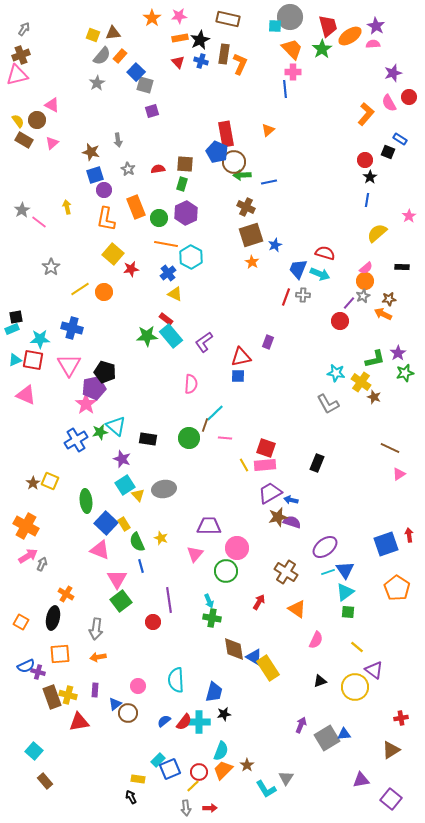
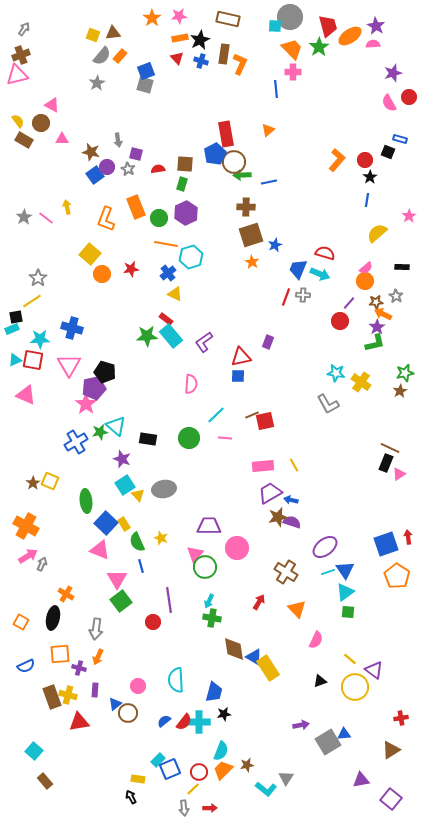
green star at (322, 49): moved 3 px left, 2 px up
red triangle at (178, 62): moved 1 px left, 4 px up
blue square at (136, 72): moved 10 px right, 1 px up; rotated 24 degrees clockwise
blue line at (285, 89): moved 9 px left
purple square at (152, 111): moved 16 px left, 43 px down; rotated 32 degrees clockwise
orange L-shape at (366, 114): moved 29 px left, 46 px down
brown circle at (37, 120): moved 4 px right, 3 px down
blue rectangle at (400, 139): rotated 16 degrees counterclockwise
pink triangle at (52, 143): moved 10 px right, 4 px up; rotated 40 degrees clockwise
blue pentagon at (217, 152): moved 2 px left, 2 px down; rotated 20 degrees clockwise
blue square at (95, 175): rotated 18 degrees counterclockwise
purple circle at (104, 190): moved 3 px right, 23 px up
brown cross at (246, 207): rotated 24 degrees counterclockwise
gray star at (22, 210): moved 2 px right, 7 px down
orange L-shape at (106, 219): rotated 10 degrees clockwise
pink line at (39, 222): moved 7 px right, 4 px up
yellow square at (113, 254): moved 23 px left
cyan hexagon at (191, 257): rotated 15 degrees clockwise
gray star at (51, 267): moved 13 px left, 11 px down
yellow line at (80, 289): moved 48 px left, 12 px down
orange circle at (104, 292): moved 2 px left, 18 px up
gray star at (363, 296): moved 33 px right; rotated 16 degrees counterclockwise
brown star at (389, 299): moved 13 px left, 3 px down
purple star at (398, 353): moved 21 px left, 26 px up
green L-shape at (375, 359): moved 16 px up
brown star at (374, 397): moved 26 px right, 6 px up; rotated 24 degrees clockwise
cyan line at (215, 413): moved 1 px right, 2 px down
brown line at (205, 425): moved 47 px right, 10 px up; rotated 48 degrees clockwise
blue cross at (76, 440): moved 2 px down
red square at (266, 448): moved 1 px left, 27 px up; rotated 30 degrees counterclockwise
black rectangle at (317, 463): moved 69 px right
yellow line at (244, 465): moved 50 px right
pink rectangle at (265, 465): moved 2 px left, 1 px down
red arrow at (409, 535): moved 1 px left, 2 px down
green circle at (226, 571): moved 21 px left, 4 px up
orange pentagon at (397, 588): moved 12 px up
cyan arrow at (209, 601): rotated 48 degrees clockwise
orange triangle at (297, 609): rotated 12 degrees clockwise
yellow line at (357, 647): moved 7 px left, 12 px down
orange arrow at (98, 657): rotated 56 degrees counterclockwise
purple cross at (38, 672): moved 41 px right, 4 px up
purple arrow at (301, 725): rotated 56 degrees clockwise
gray square at (327, 738): moved 1 px right, 4 px down
brown star at (247, 765): rotated 24 degrees clockwise
yellow line at (193, 786): moved 3 px down
cyan L-shape at (266, 789): rotated 20 degrees counterclockwise
gray arrow at (186, 808): moved 2 px left
